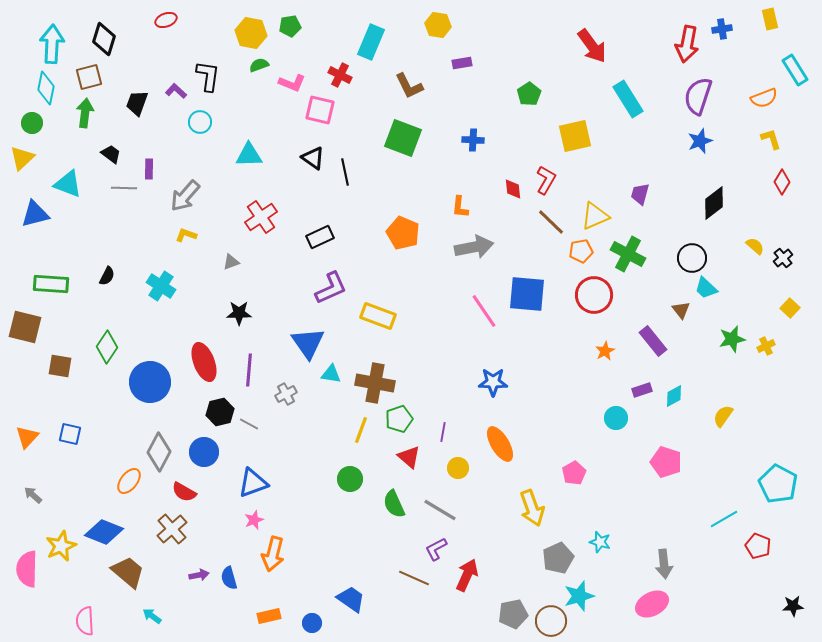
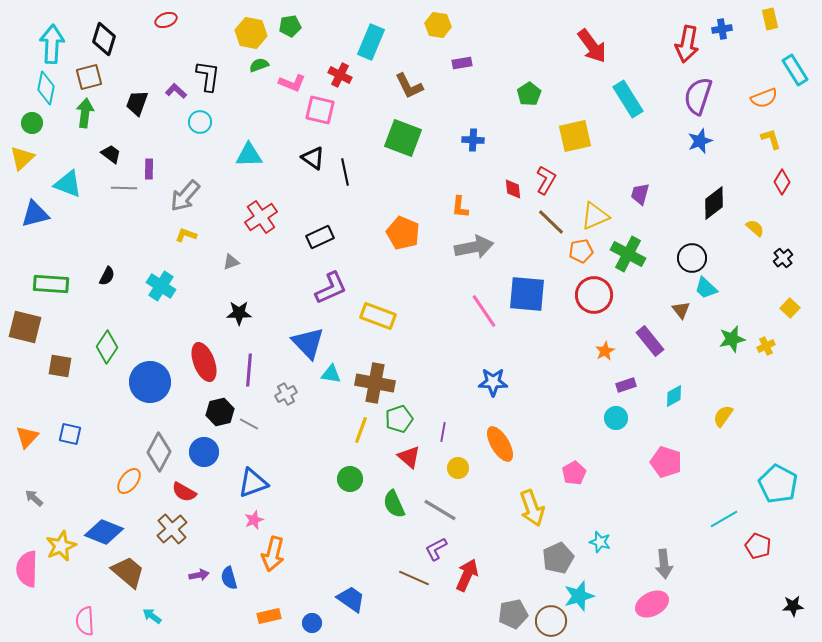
yellow semicircle at (755, 246): moved 18 px up
purple rectangle at (653, 341): moved 3 px left
blue triangle at (308, 343): rotated 9 degrees counterclockwise
purple rectangle at (642, 390): moved 16 px left, 5 px up
gray arrow at (33, 495): moved 1 px right, 3 px down
